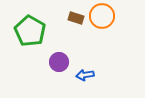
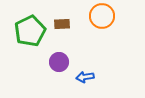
brown rectangle: moved 14 px left, 6 px down; rotated 21 degrees counterclockwise
green pentagon: rotated 16 degrees clockwise
blue arrow: moved 2 px down
